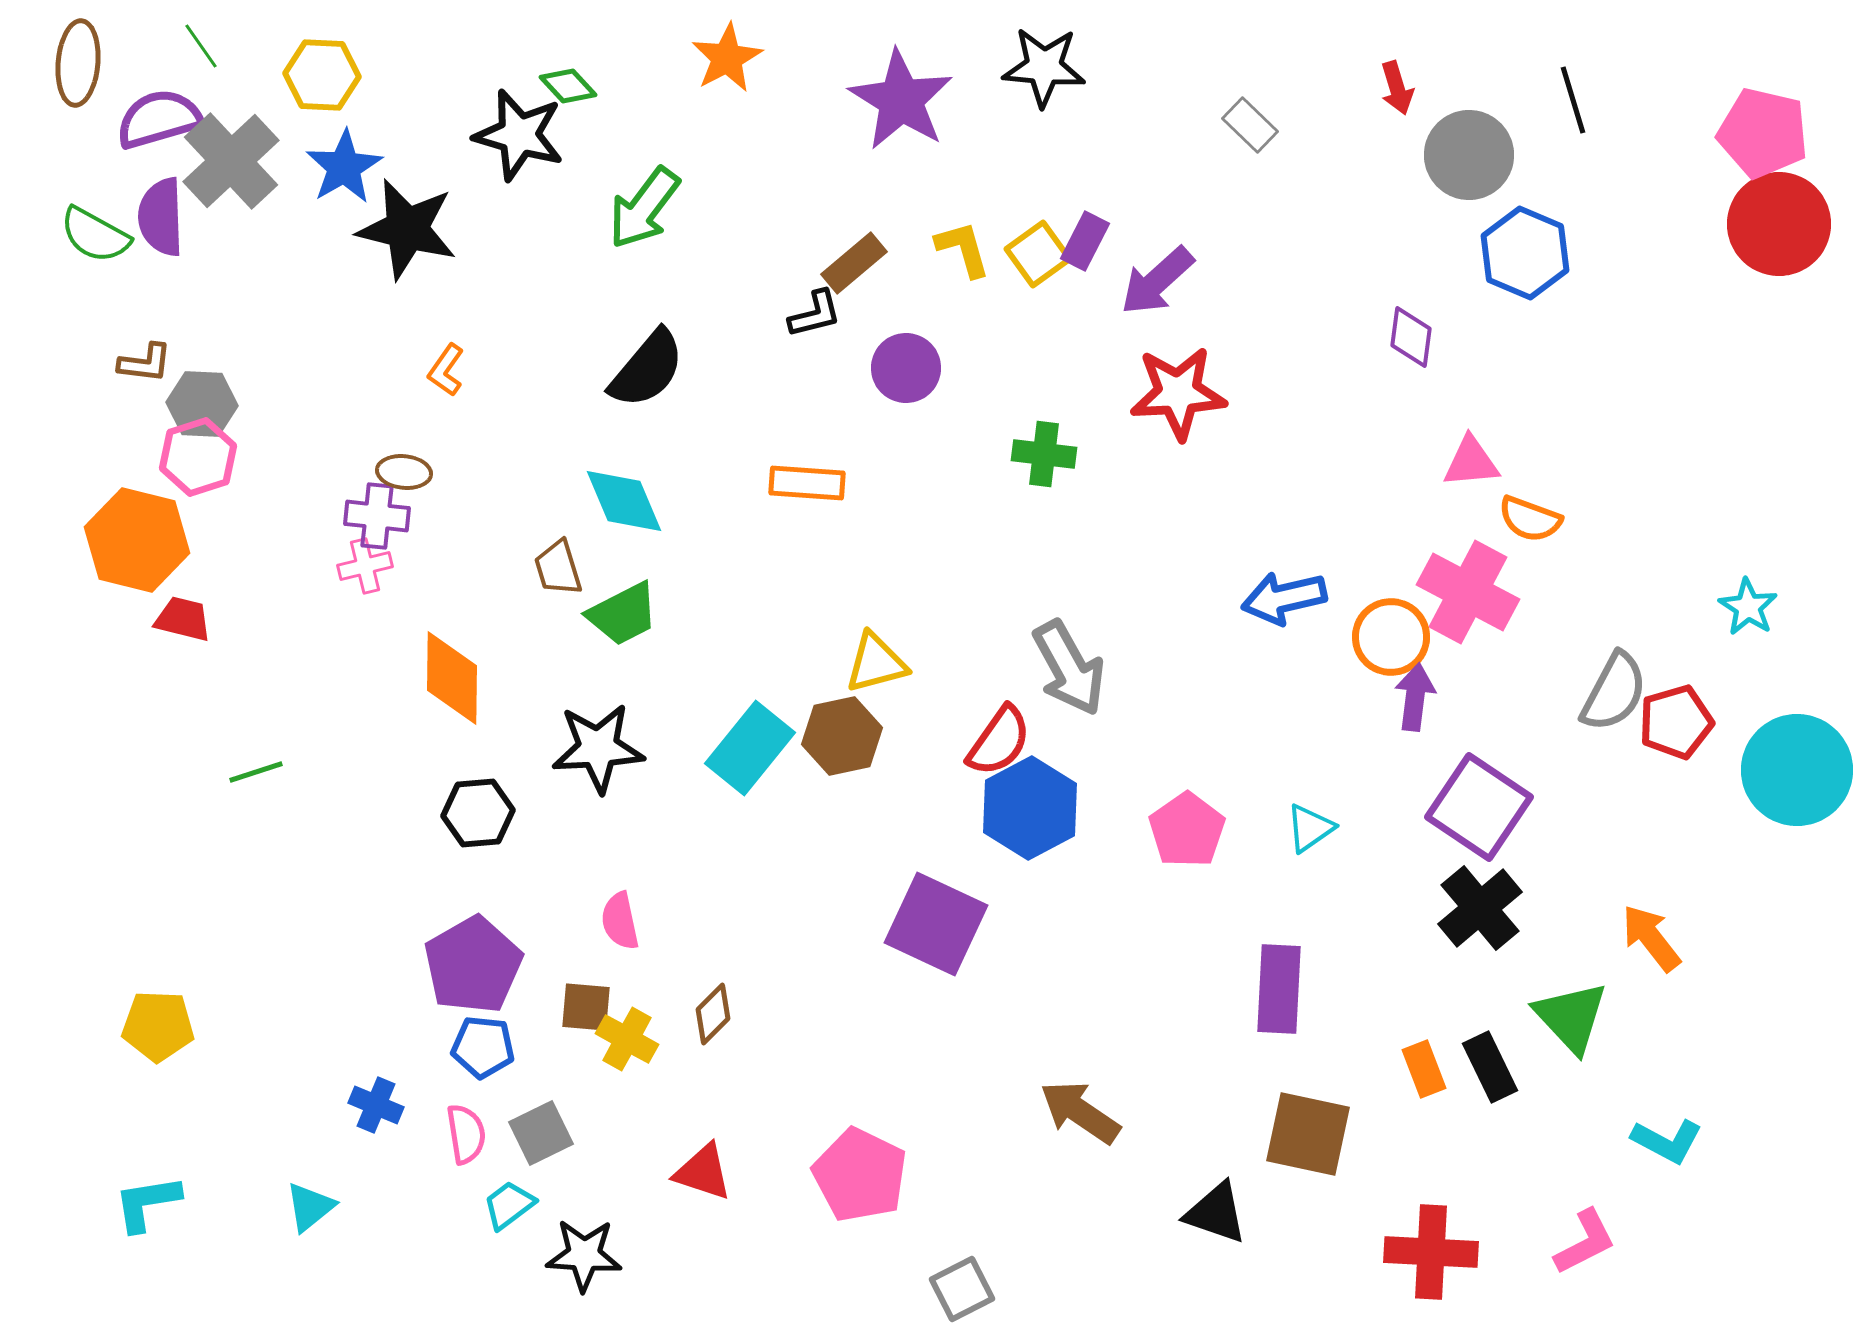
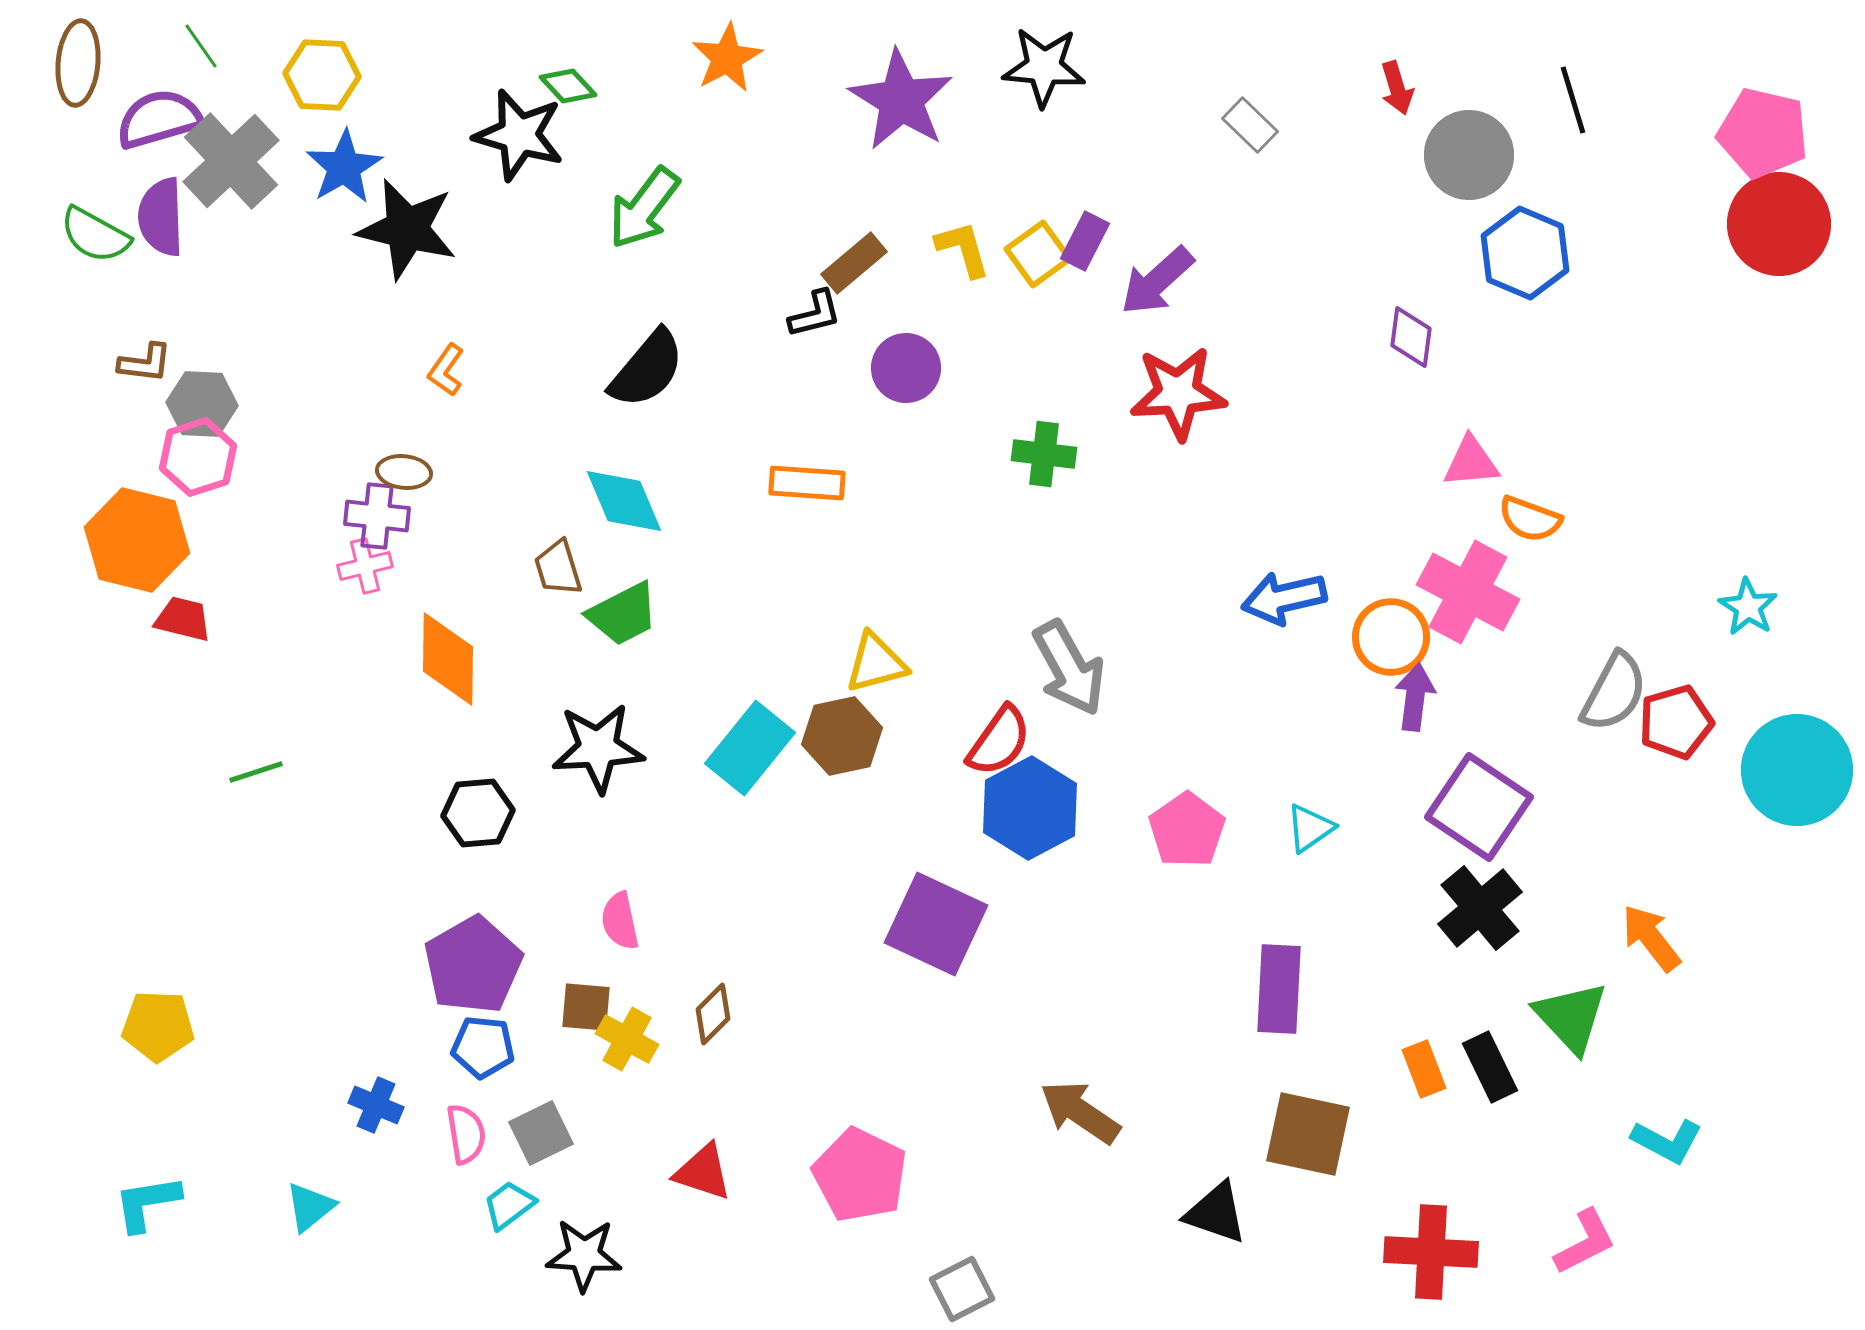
orange diamond at (452, 678): moved 4 px left, 19 px up
